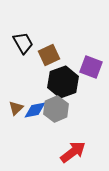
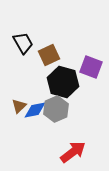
black hexagon: rotated 24 degrees counterclockwise
brown triangle: moved 3 px right, 2 px up
